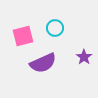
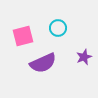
cyan circle: moved 3 px right
purple star: rotated 14 degrees clockwise
